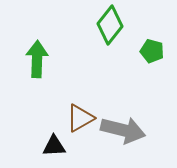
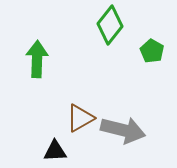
green pentagon: rotated 15 degrees clockwise
black triangle: moved 1 px right, 5 px down
